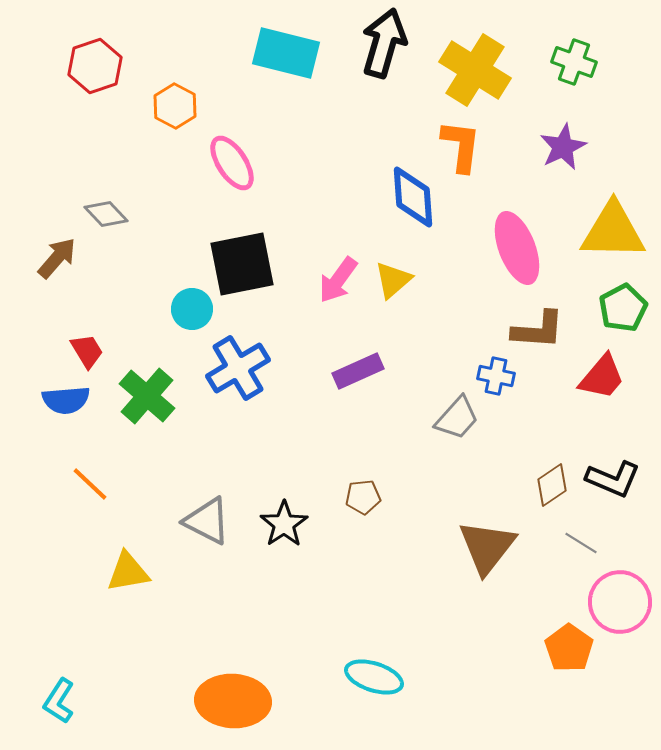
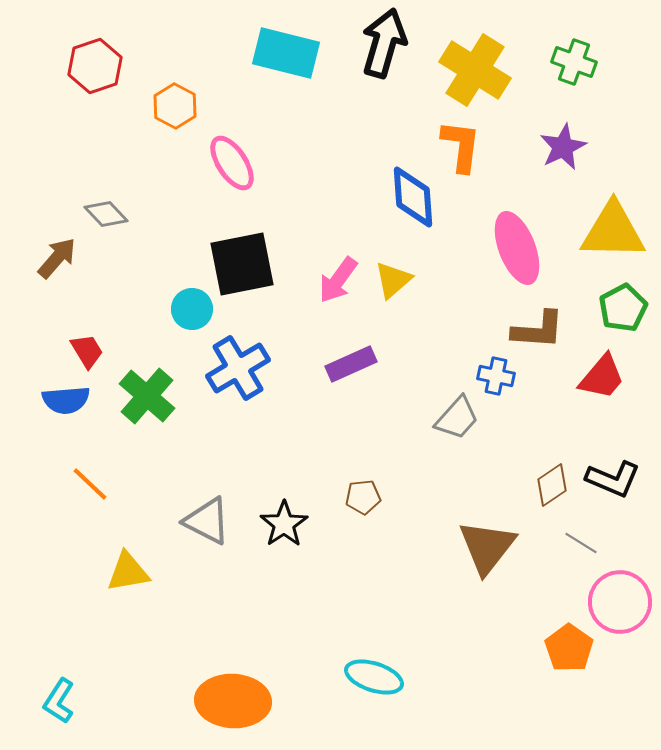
purple rectangle at (358, 371): moved 7 px left, 7 px up
